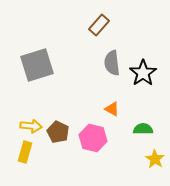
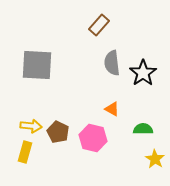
gray square: rotated 20 degrees clockwise
